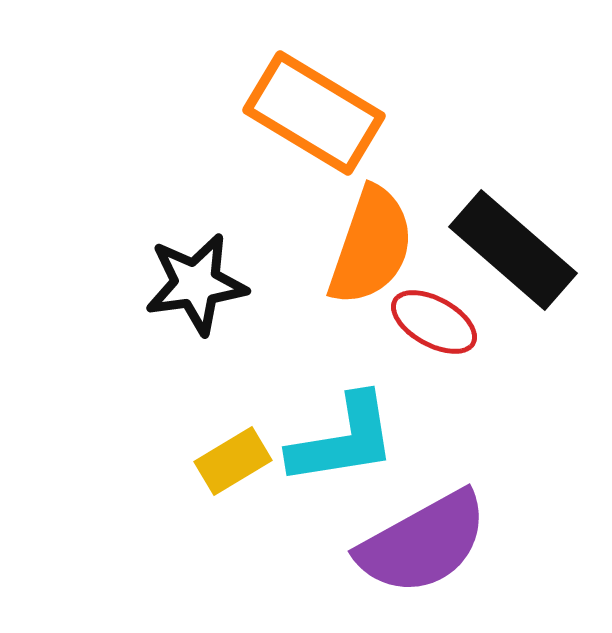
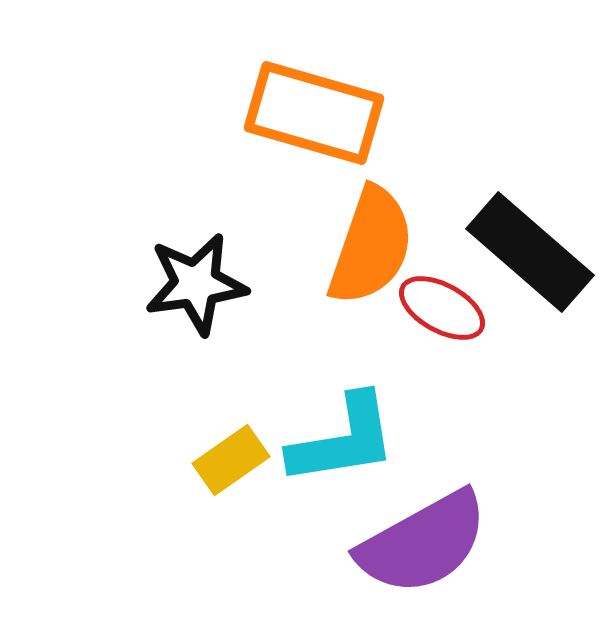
orange rectangle: rotated 15 degrees counterclockwise
black rectangle: moved 17 px right, 2 px down
red ellipse: moved 8 px right, 14 px up
yellow rectangle: moved 2 px left, 1 px up; rotated 4 degrees counterclockwise
